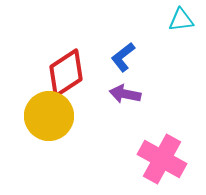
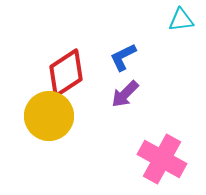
blue L-shape: rotated 12 degrees clockwise
purple arrow: rotated 56 degrees counterclockwise
